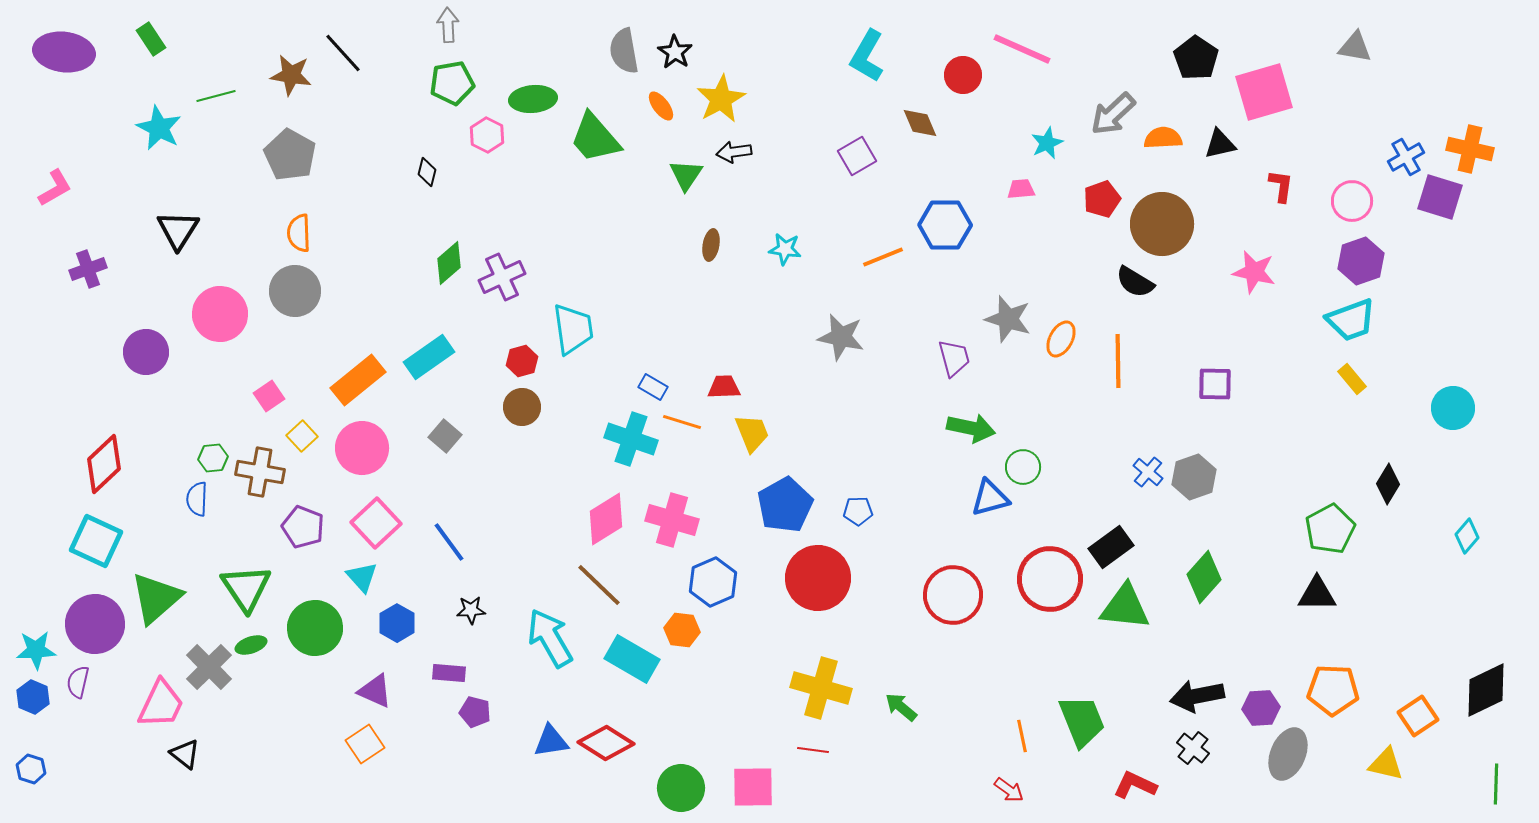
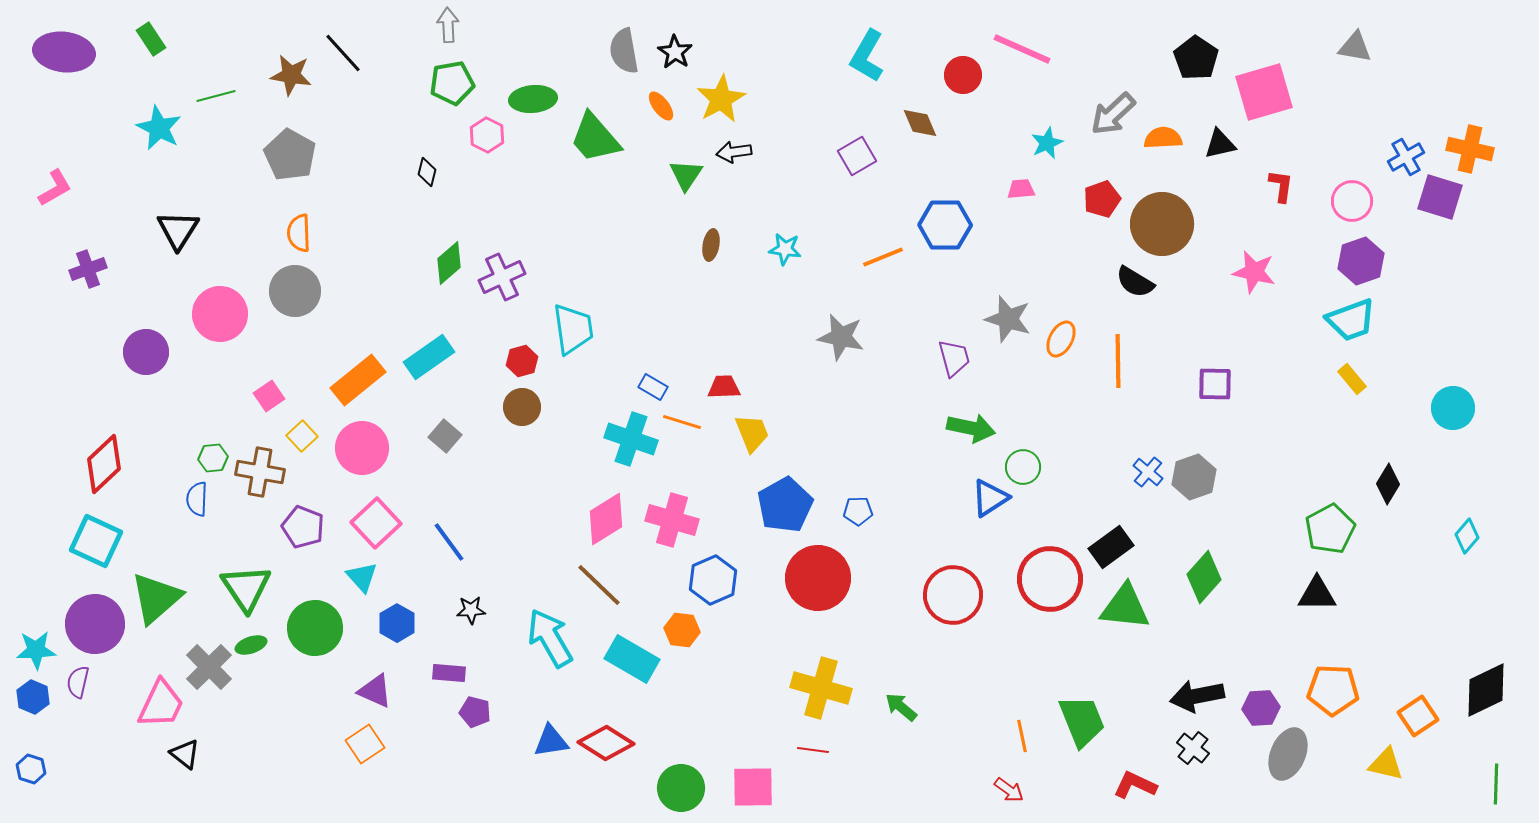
blue triangle at (990, 498): rotated 18 degrees counterclockwise
blue hexagon at (713, 582): moved 2 px up
